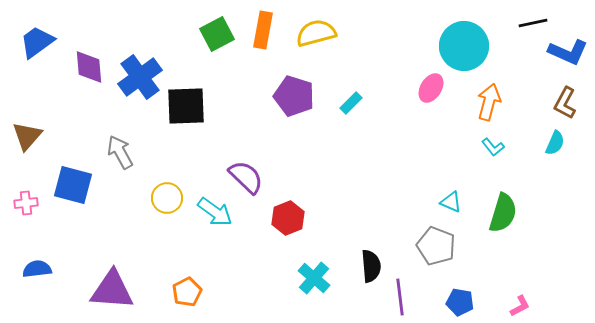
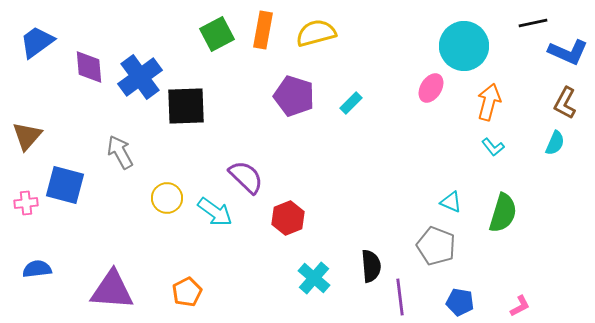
blue square: moved 8 px left
